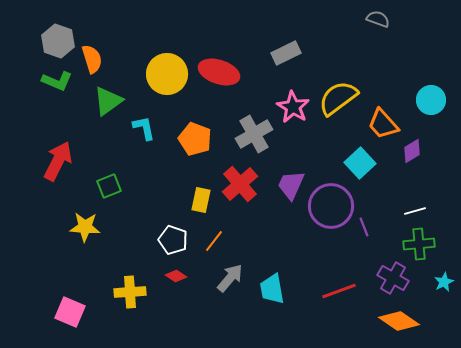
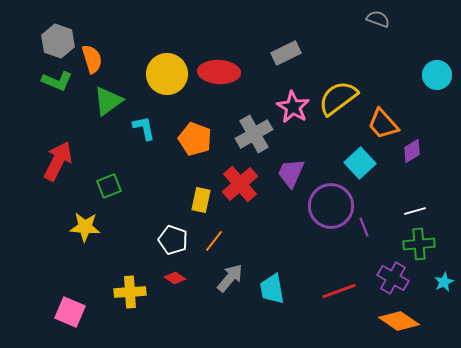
red ellipse: rotated 15 degrees counterclockwise
cyan circle: moved 6 px right, 25 px up
purple trapezoid: moved 12 px up
red diamond: moved 1 px left, 2 px down
